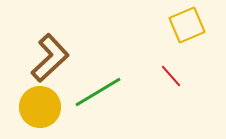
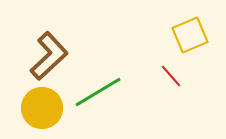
yellow square: moved 3 px right, 10 px down
brown L-shape: moved 1 px left, 2 px up
yellow circle: moved 2 px right, 1 px down
